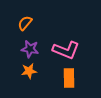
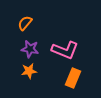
pink L-shape: moved 1 px left
orange rectangle: moved 4 px right; rotated 24 degrees clockwise
